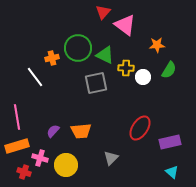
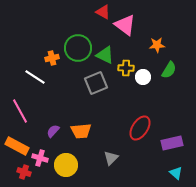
red triangle: rotated 42 degrees counterclockwise
white line: rotated 20 degrees counterclockwise
gray square: rotated 10 degrees counterclockwise
pink line: moved 3 px right, 6 px up; rotated 20 degrees counterclockwise
purple rectangle: moved 2 px right, 1 px down
orange rectangle: rotated 45 degrees clockwise
cyan triangle: moved 4 px right, 1 px down
